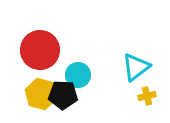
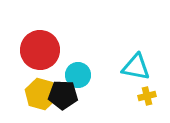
cyan triangle: rotated 48 degrees clockwise
